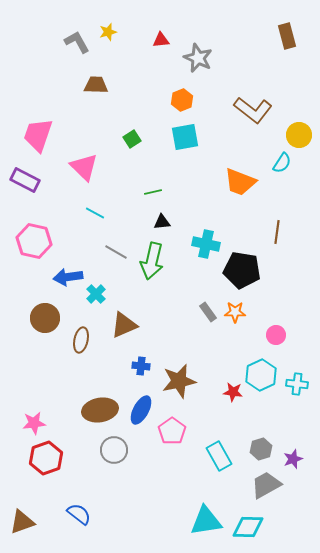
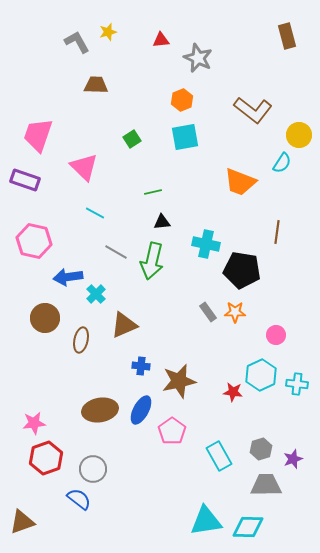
purple rectangle at (25, 180): rotated 8 degrees counterclockwise
gray circle at (114, 450): moved 21 px left, 19 px down
gray trapezoid at (266, 485): rotated 28 degrees clockwise
blue semicircle at (79, 514): moved 15 px up
